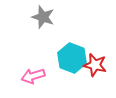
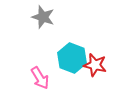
pink arrow: moved 7 px right, 2 px down; rotated 105 degrees counterclockwise
